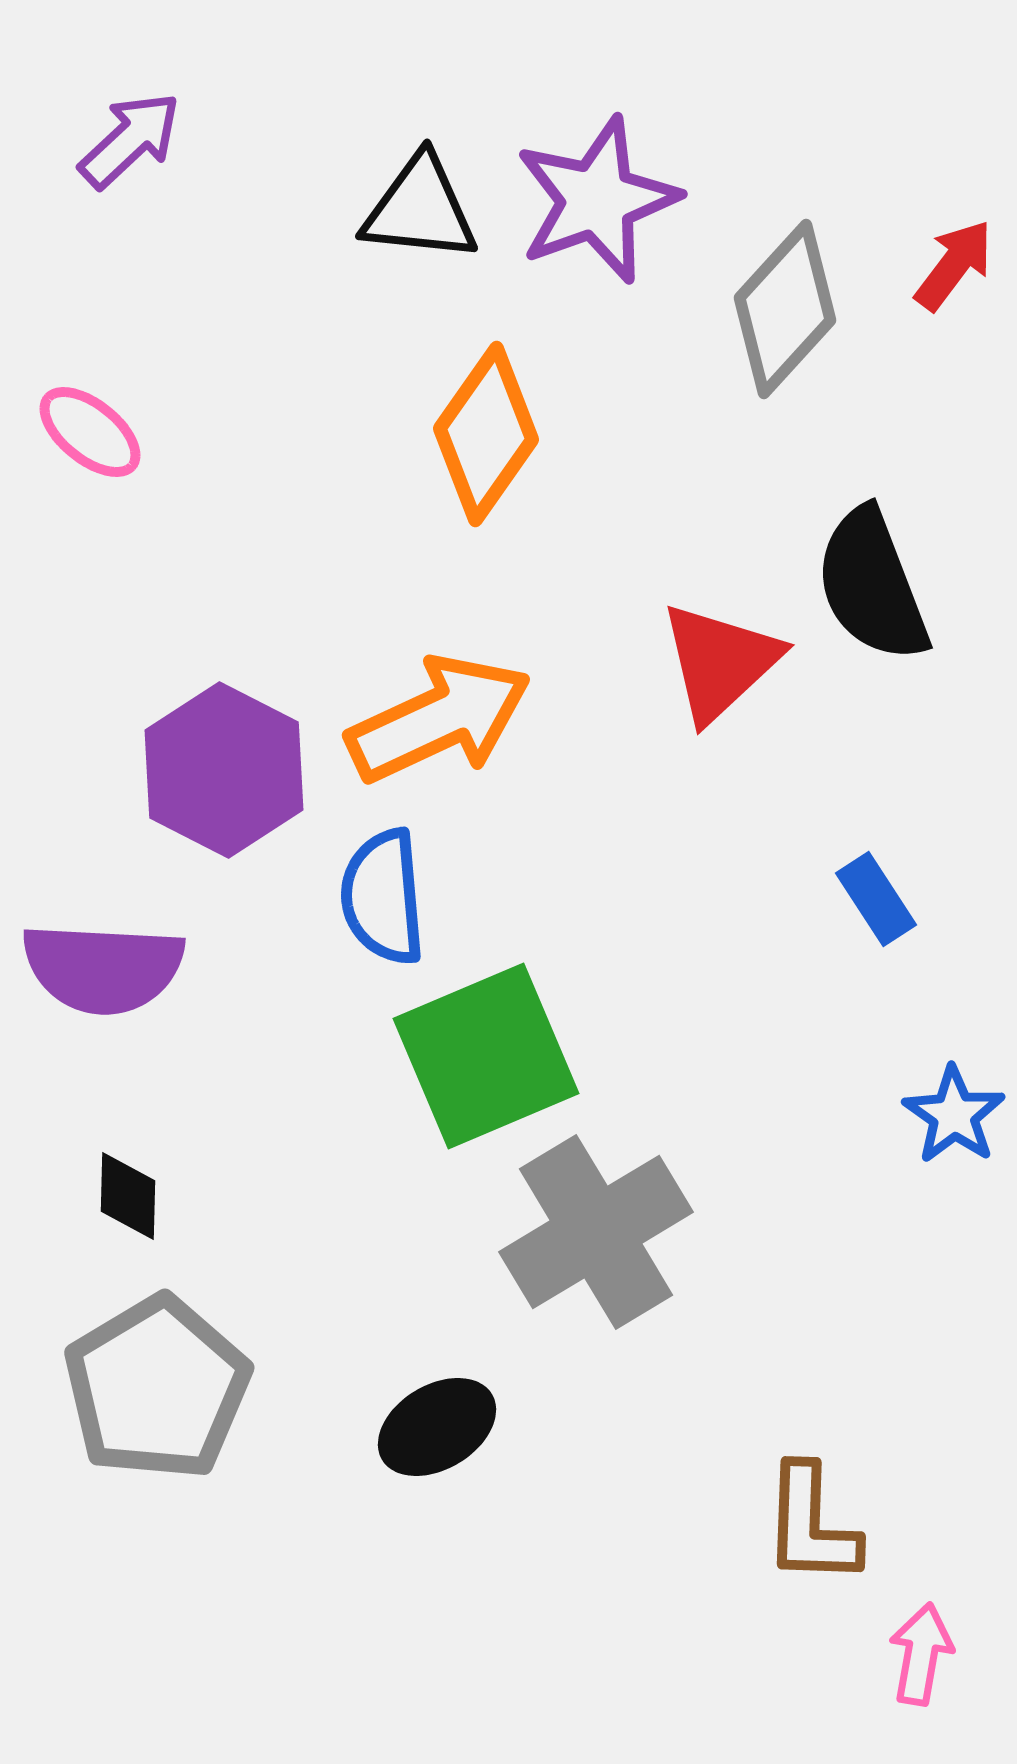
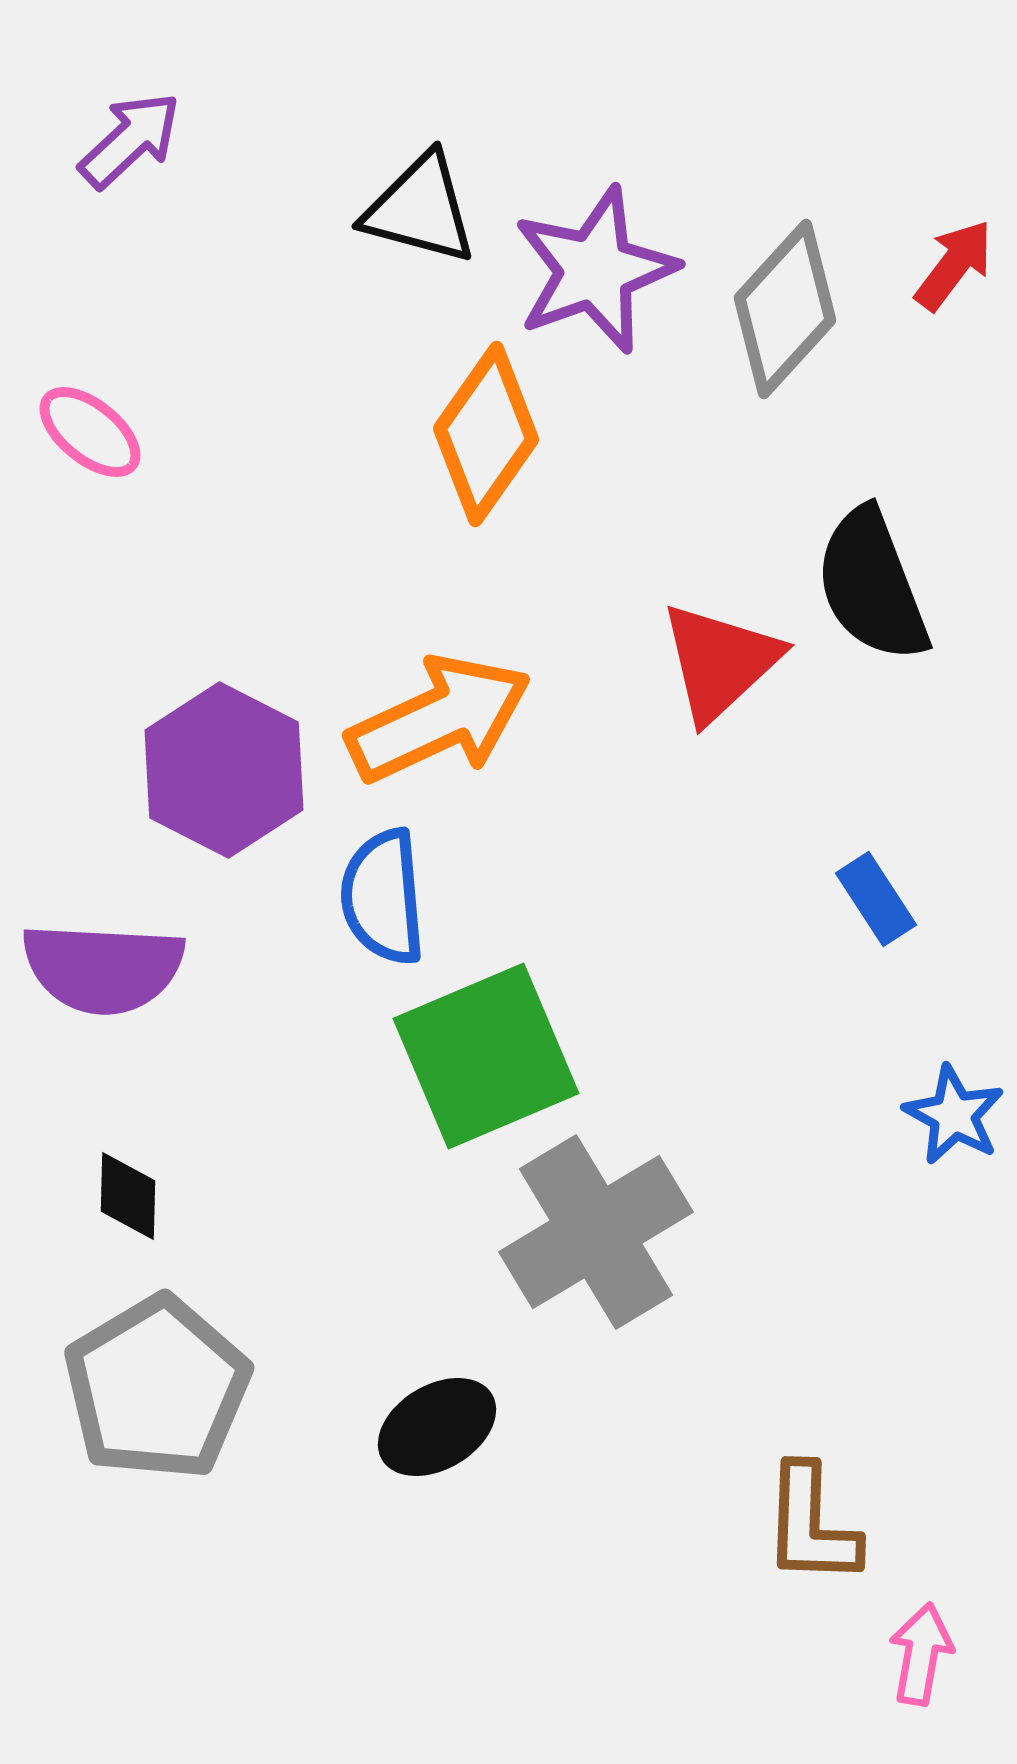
purple star: moved 2 px left, 70 px down
black triangle: rotated 9 degrees clockwise
blue star: rotated 6 degrees counterclockwise
